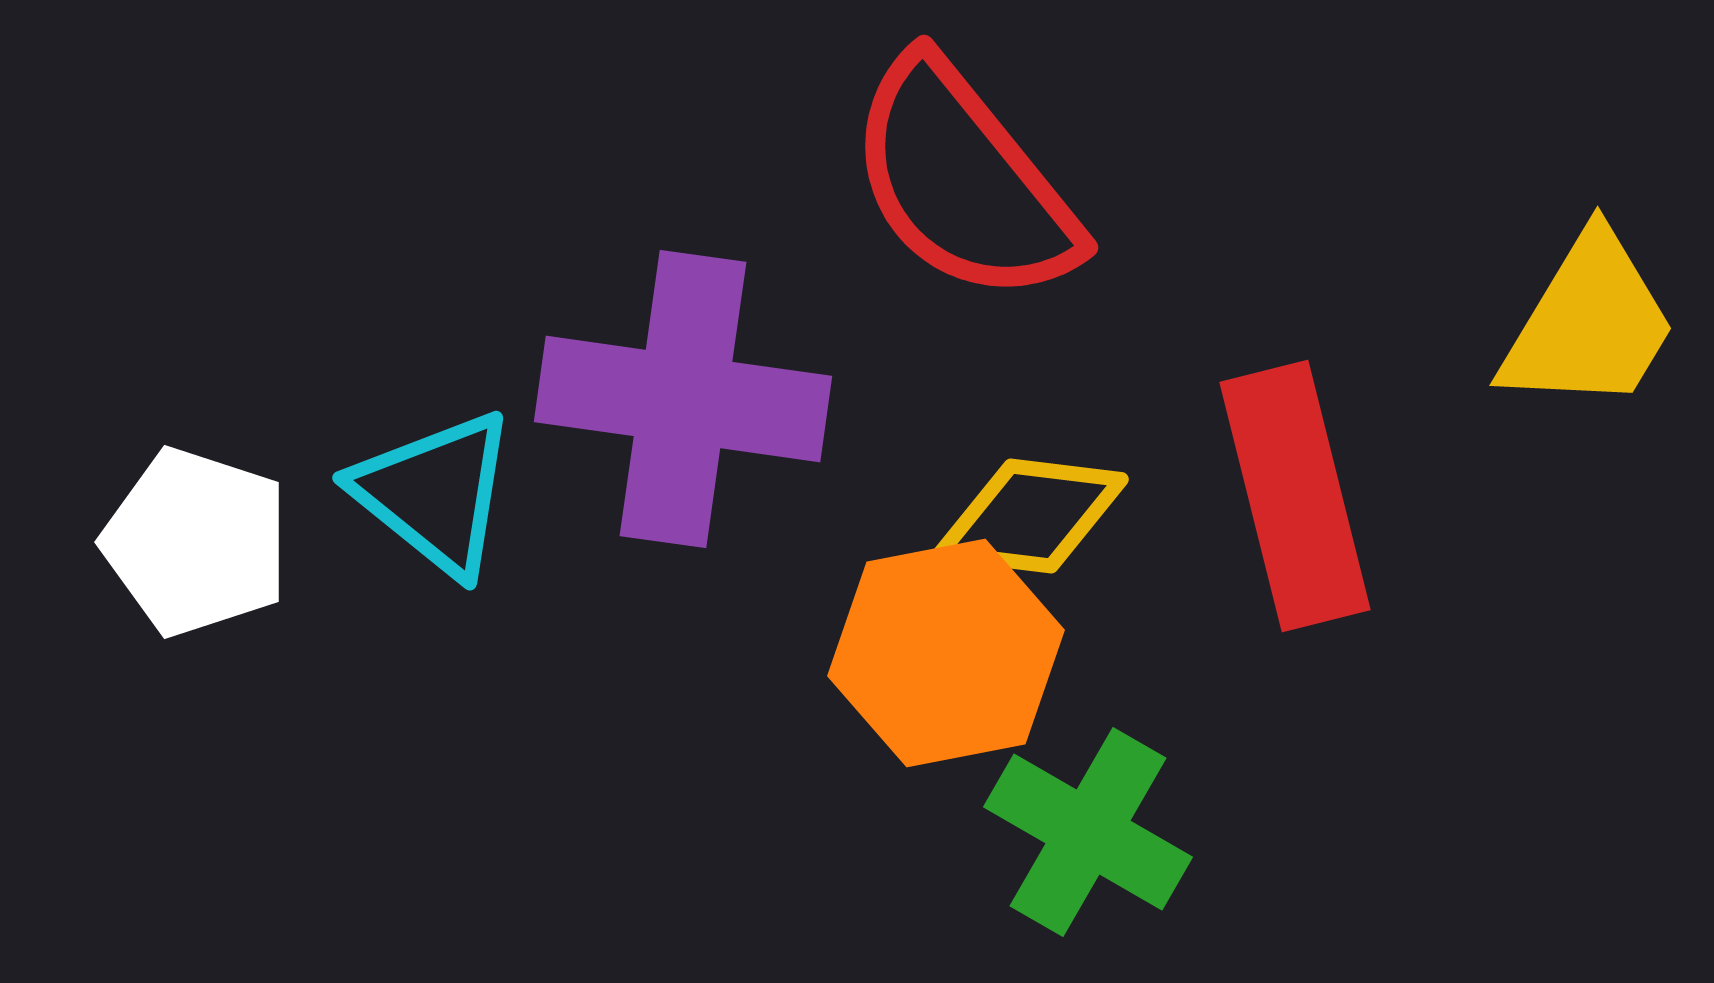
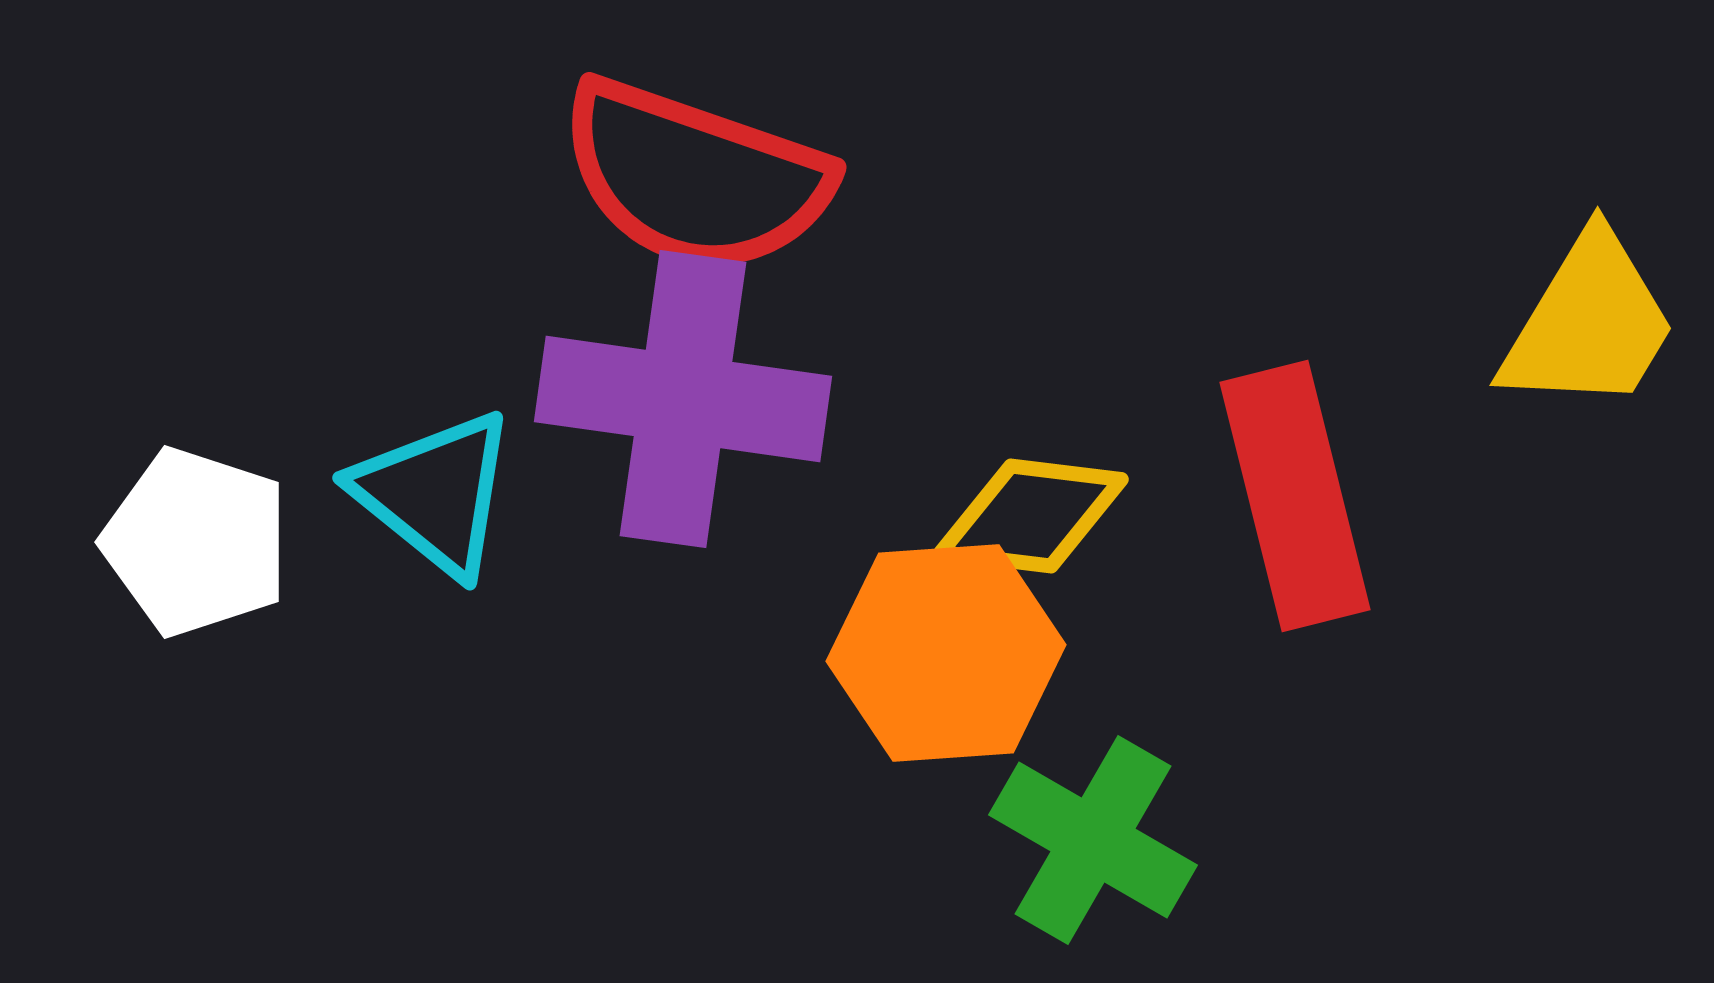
red semicircle: moved 268 px left, 4 px up; rotated 32 degrees counterclockwise
orange hexagon: rotated 7 degrees clockwise
green cross: moved 5 px right, 8 px down
